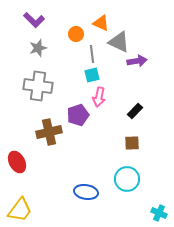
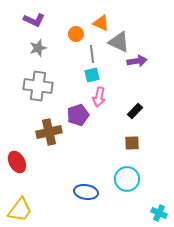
purple L-shape: rotated 20 degrees counterclockwise
